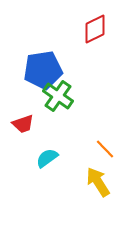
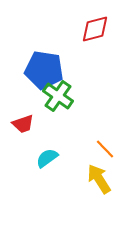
red diamond: rotated 12 degrees clockwise
blue pentagon: moved 1 px right; rotated 18 degrees clockwise
yellow arrow: moved 1 px right, 3 px up
